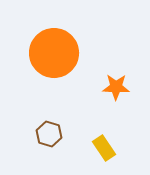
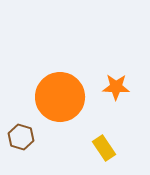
orange circle: moved 6 px right, 44 px down
brown hexagon: moved 28 px left, 3 px down
